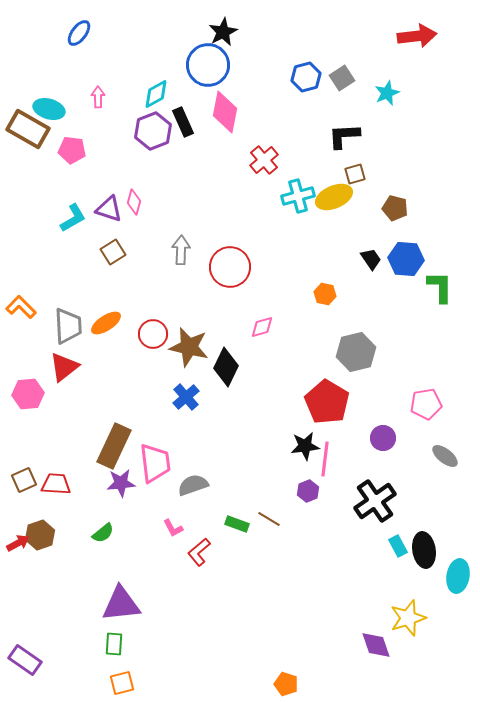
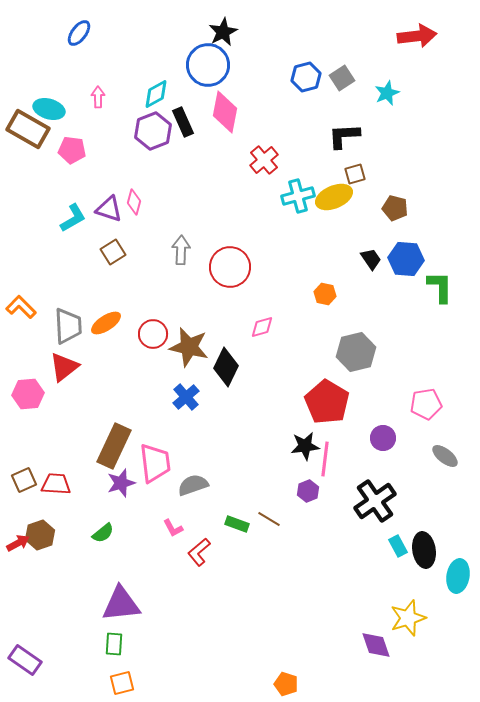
purple star at (121, 483): rotated 12 degrees counterclockwise
